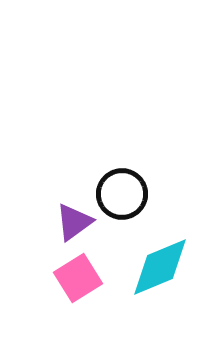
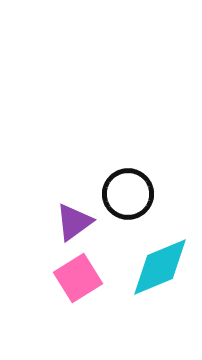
black circle: moved 6 px right
